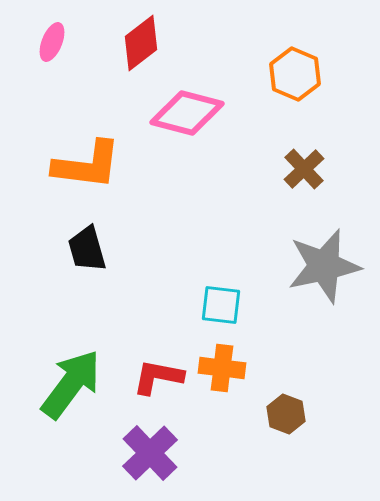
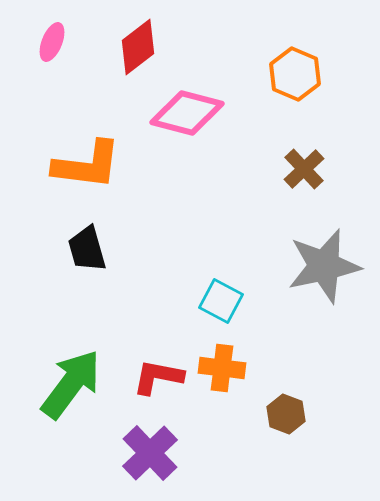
red diamond: moved 3 px left, 4 px down
cyan square: moved 4 px up; rotated 21 degrees clockwise
